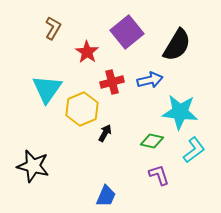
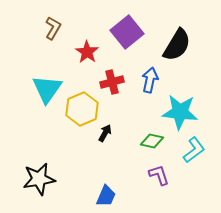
blue arrow: rotated 65 degrees counterclockwise
black star: moved 6 px right, 13 px down; rotated 24 degrees counterclockwise
